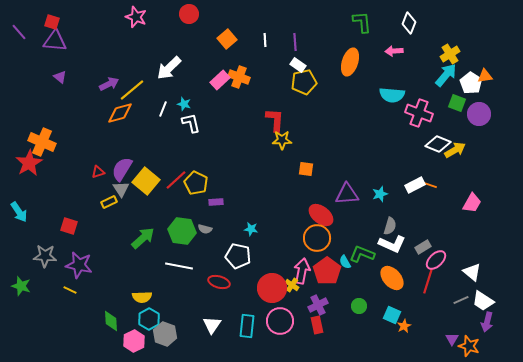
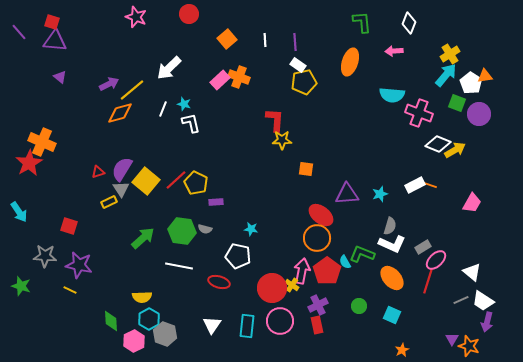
orange star at (404, 326): moved 2 px left, 24 px down
